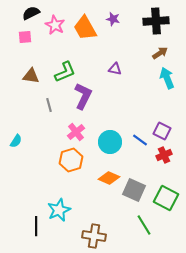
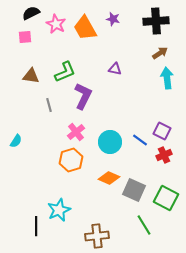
pink star: moved 1 px right, 1 px up
cyan arrow: rotated 15 degrees clockwise
brown cross: moved 3 px right; rotated 15 degrees counterclockwise
